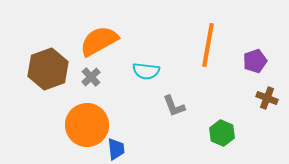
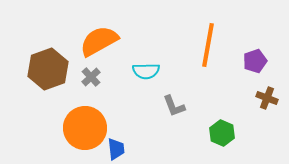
cyan semicircle: rotated 8 degrees counterclockwise
orange circle: moved 2 px left, 3 px down
